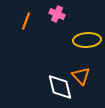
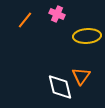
orange line: moved 1 px left, 1 px up; rotated 18 degrees clockwise
yellow ellipse: moved 4 px up
orange triangle: rotated 18 degrees clockwise
